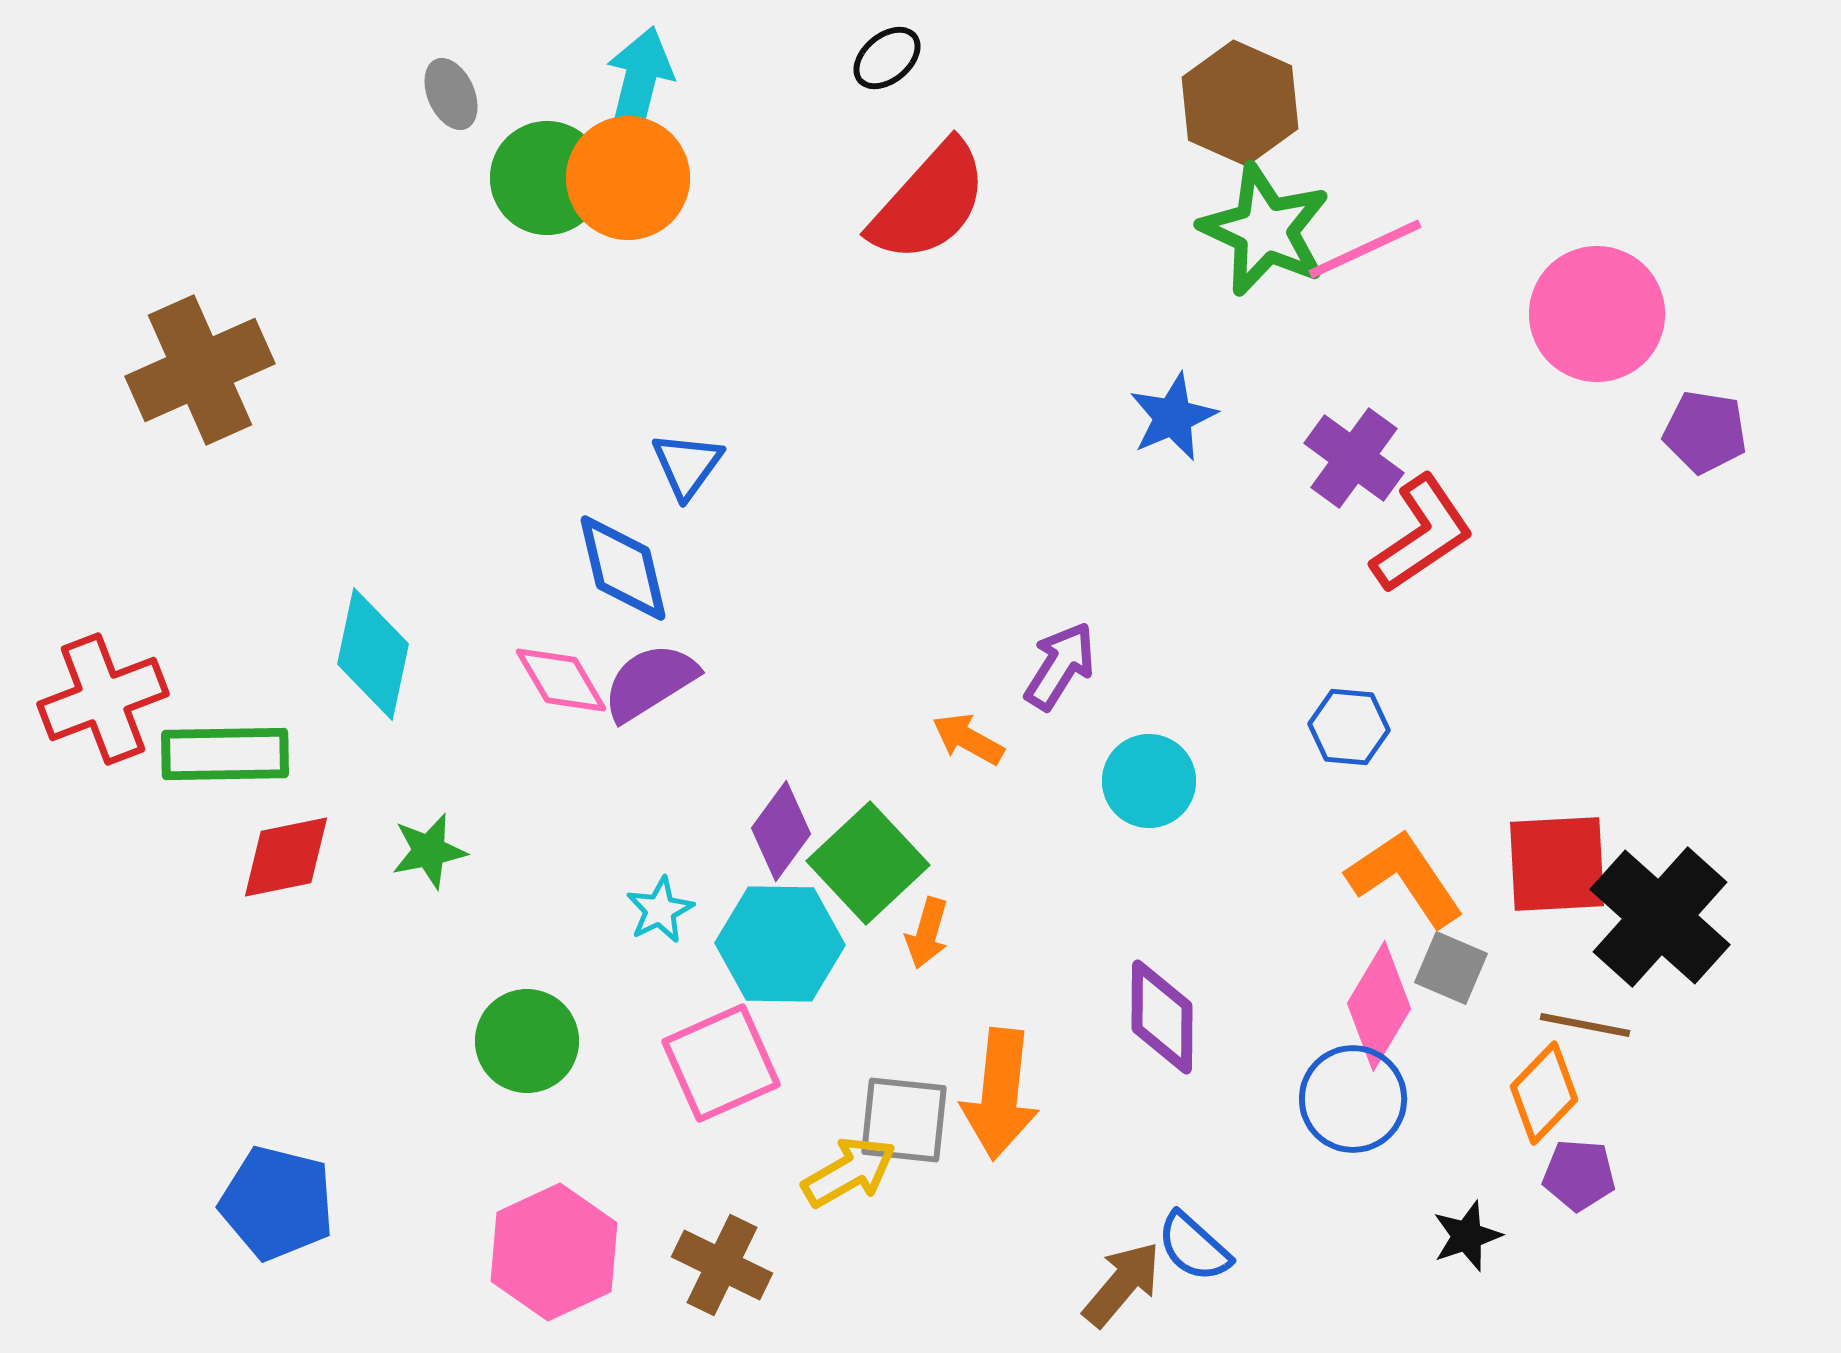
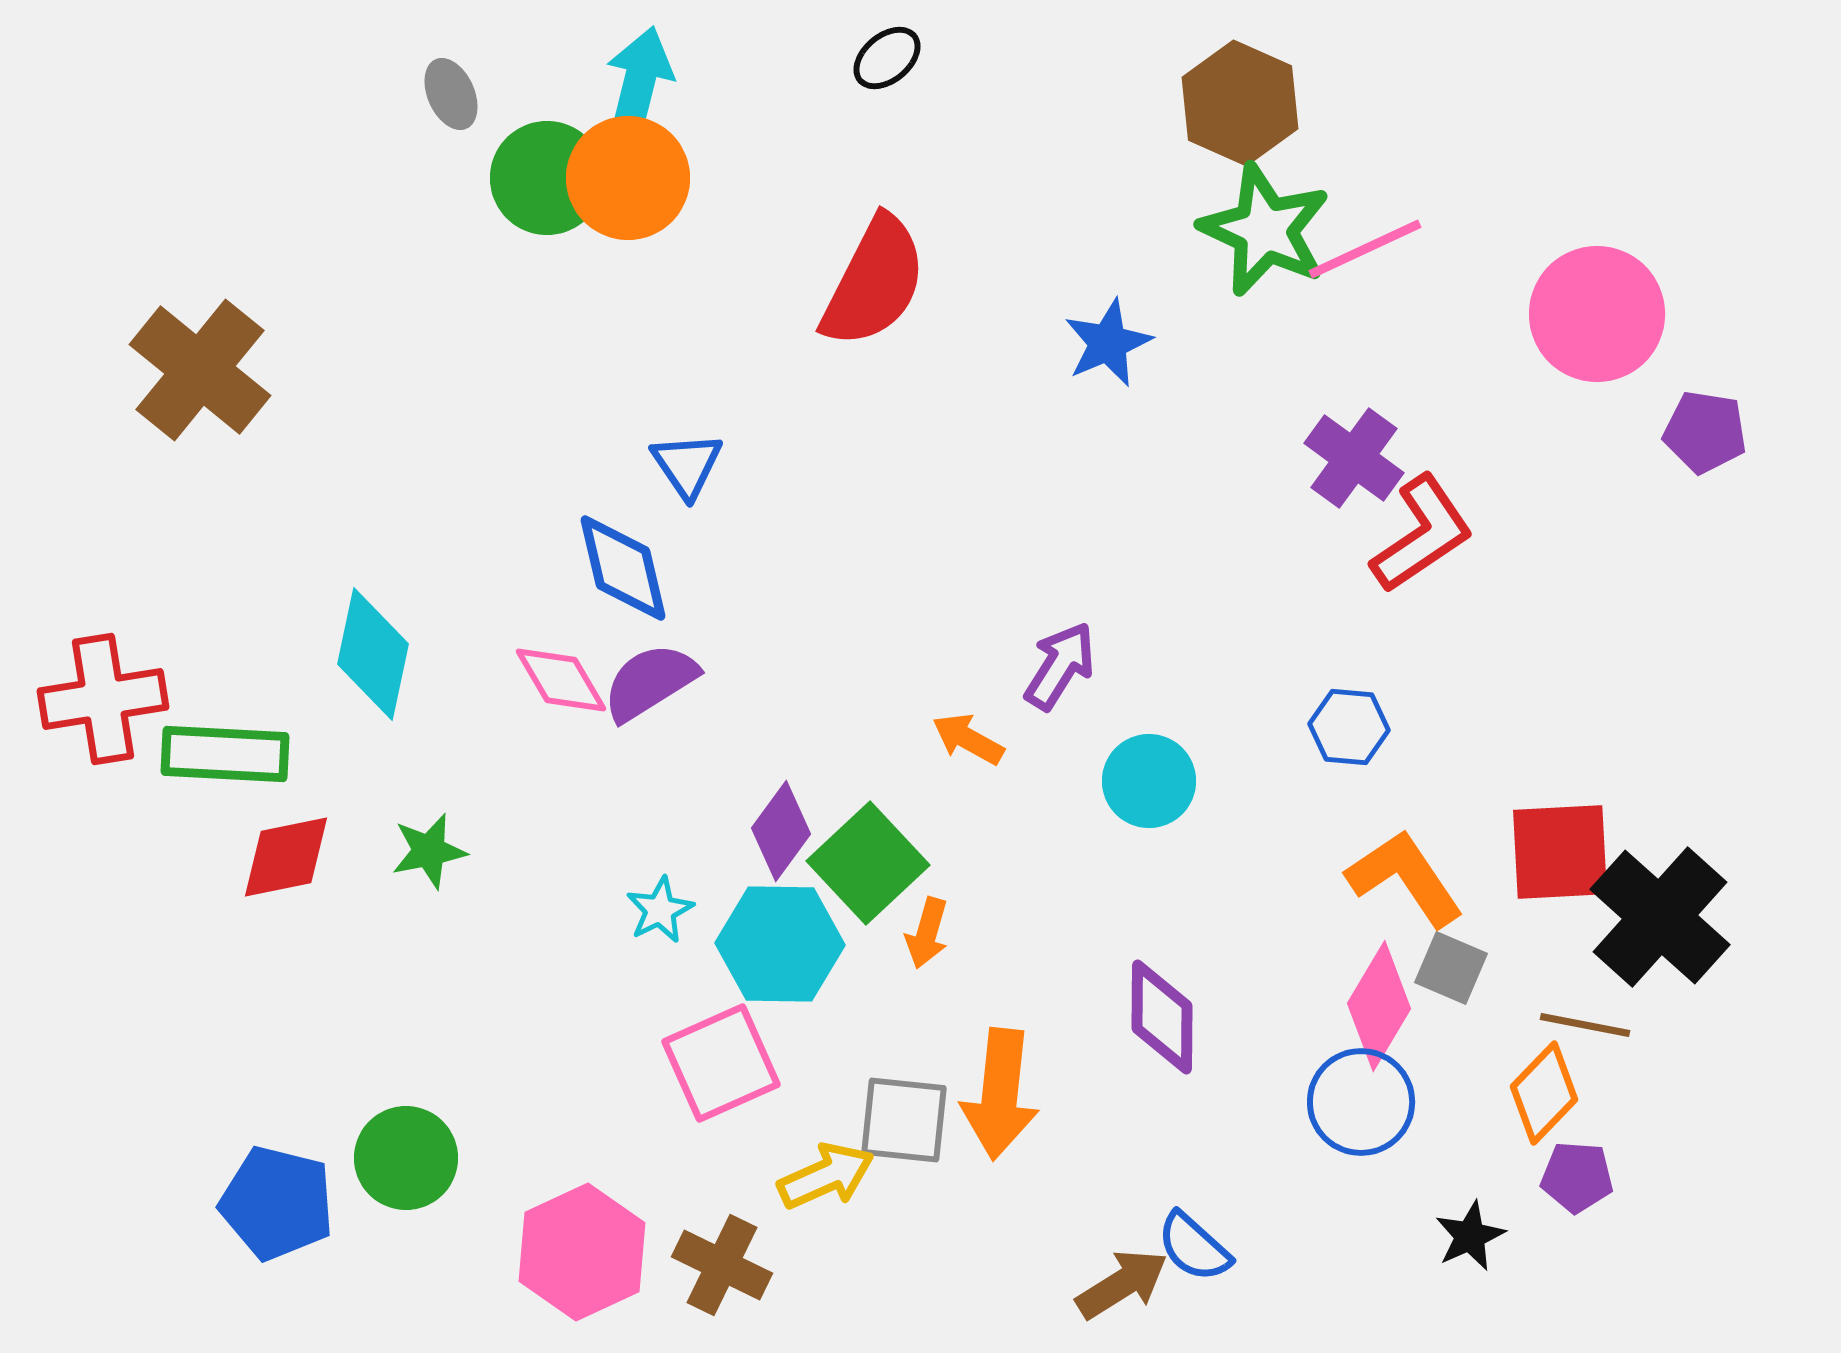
red semicircle at (929, 202): moved 55 px left, 80 px down; rotated 15 degrees counterclockwise
brown cross at (200, 370): rotated 27 degrees counterclockwise
blue star at (1173, 417): moved 65 px left, 74 px up
blue triangle at (687, 465): rotated 10 degrees counterclockwise
red cross at (103, 699): rotated 12 degrees clockwise
green rectangle at (225, 754): rotated 4 degrees clockwise
red square at (1557, 864): moved 3 px right, 12 px up
green circle at (527, 1041): moved 121 px left, 117 px down
blue circle at (1353, 1099): moved 8 px right, 3 px down
yellow arrow at (849, 1172): moved 23 px left, 4 px down; rotated 6 degrees clockwise
purple pentagon at (1579, 1175): moved 2 px left, 2 px down
black star at (1467, 1236): moved 3 px right; rotated 6 degrees counterclockwise
pink hexagon at (554, 1252): moved 28 px right
brown arrow at (1122, 1284): rotated 18 degrees clockwise
